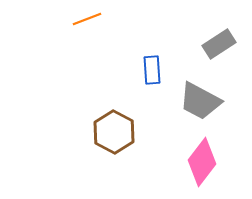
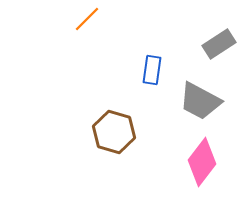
orange line: rotated 24 degrees counterclockwise
blue rectangle: rotated 12 degrees clockwise
brown hexagon: rotated 12 degrees counterclockwise
